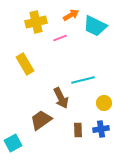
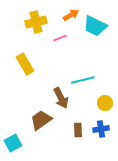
yellow circle: moved 1 px right
